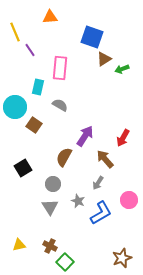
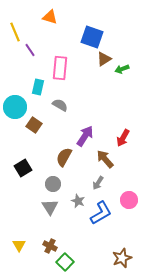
orange triangle: rotated 21 degrees clockwise
yellow triangle: rotated 48 degrees counterclockwise
